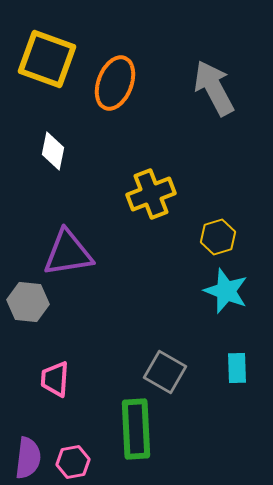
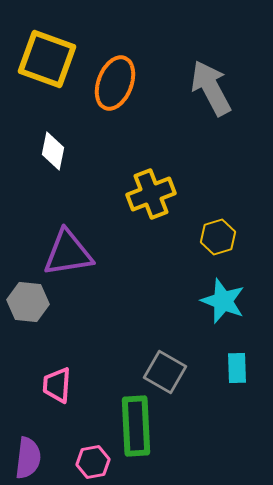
gray arrow: moved 3 px left
cyan star: moved 3 px left, 10 px down
pink trapezoid: moved 2 px right, 6 px down
green rectangle: moved 3 px up
pink hexagon: moved 20 px right
